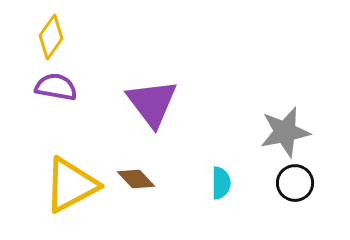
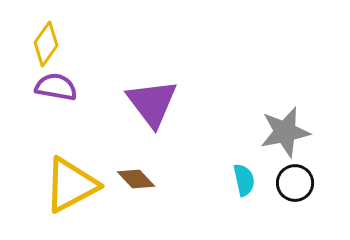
yellow diamond: moved 5 px left, 7 px down
cyan semicircle: moved 23 px right, 3 px up; rotated 12 degrees counterclockwise
